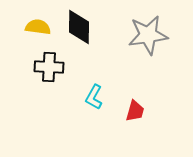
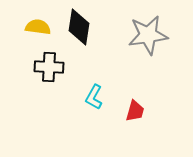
black diamond: rotated 9 degrees clockwise
